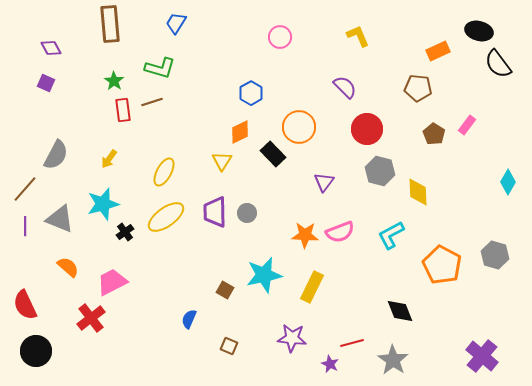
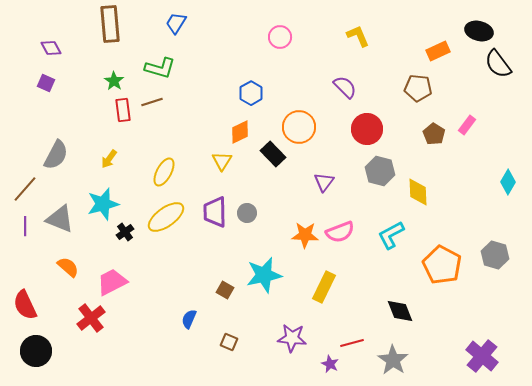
yellow rectangle at (312, 287): moved 12 px right
brown square at (229, 346): moved 4 px up
